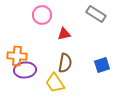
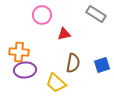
orange cross: moved 2 px right, 4 px up
brown semicircle: moved 8 px right
yellow trapezoid: moved 1 px right; rotated 15 degrees counterclockwise
